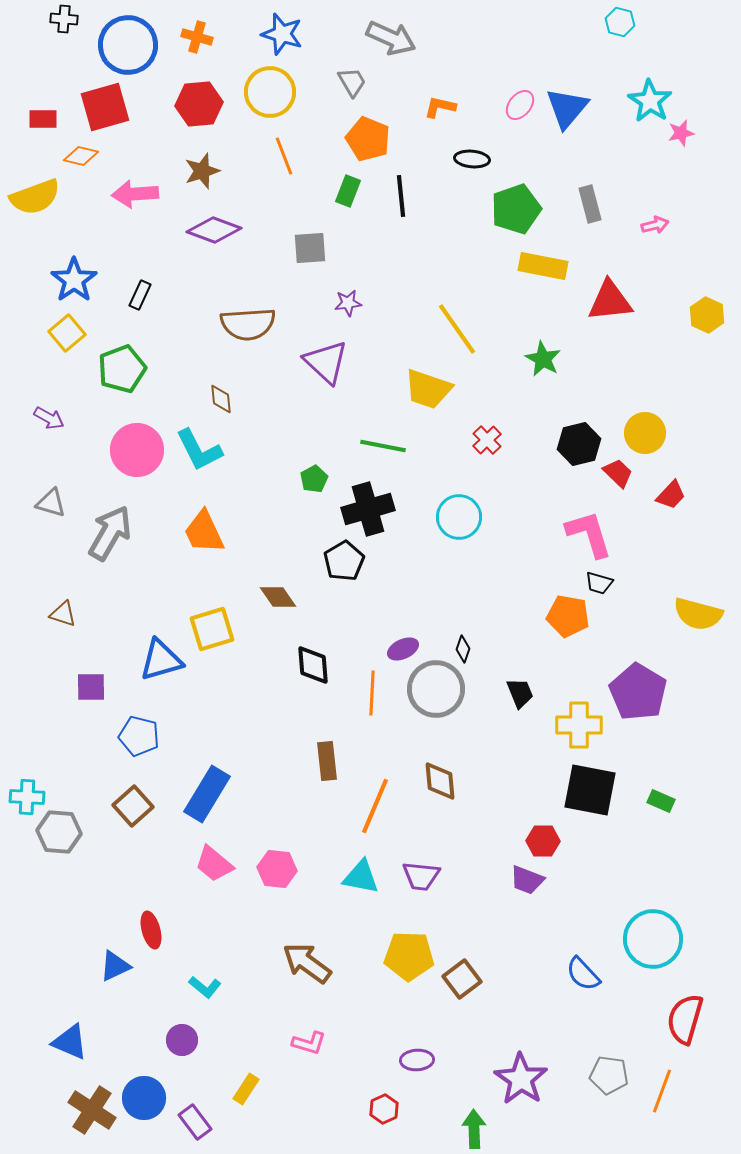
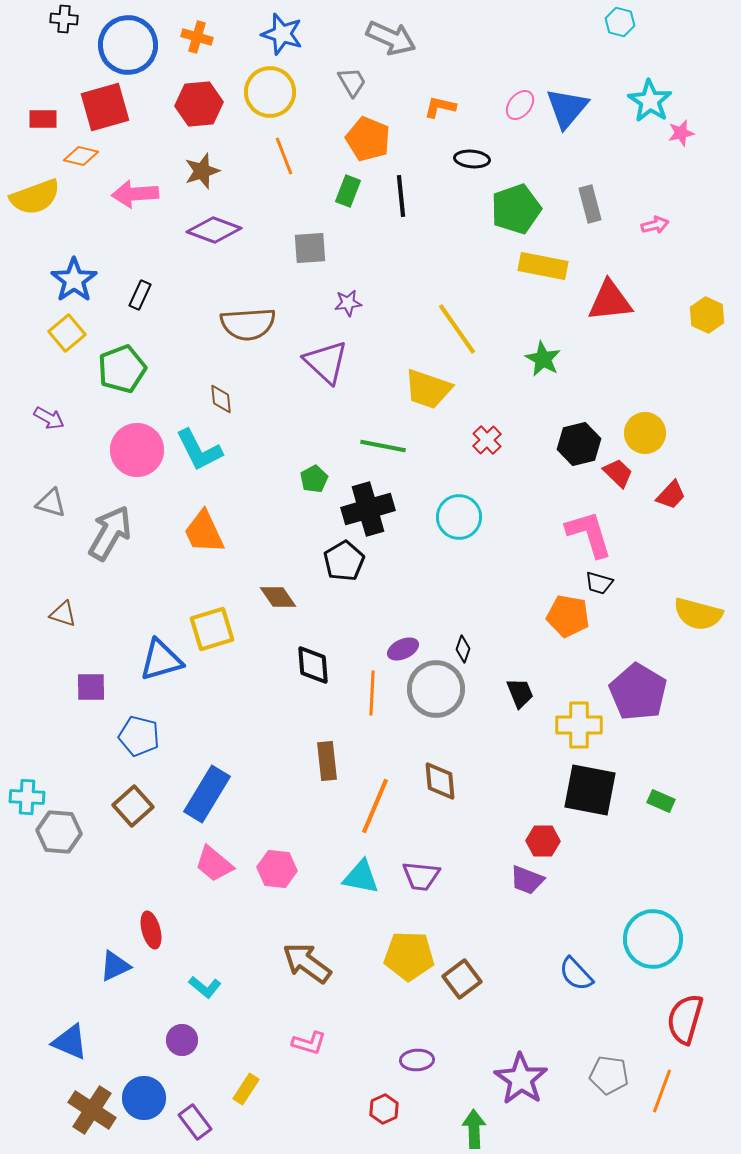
blue semicircle at (583, 974): moved 7 px left
